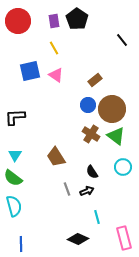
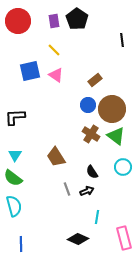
black line: rotated 32 degrees clockwise
yellow line: moved 2 px down; rotated 16 degrees counterclockwise
cyan line: rotated 24 degrees clockwise
